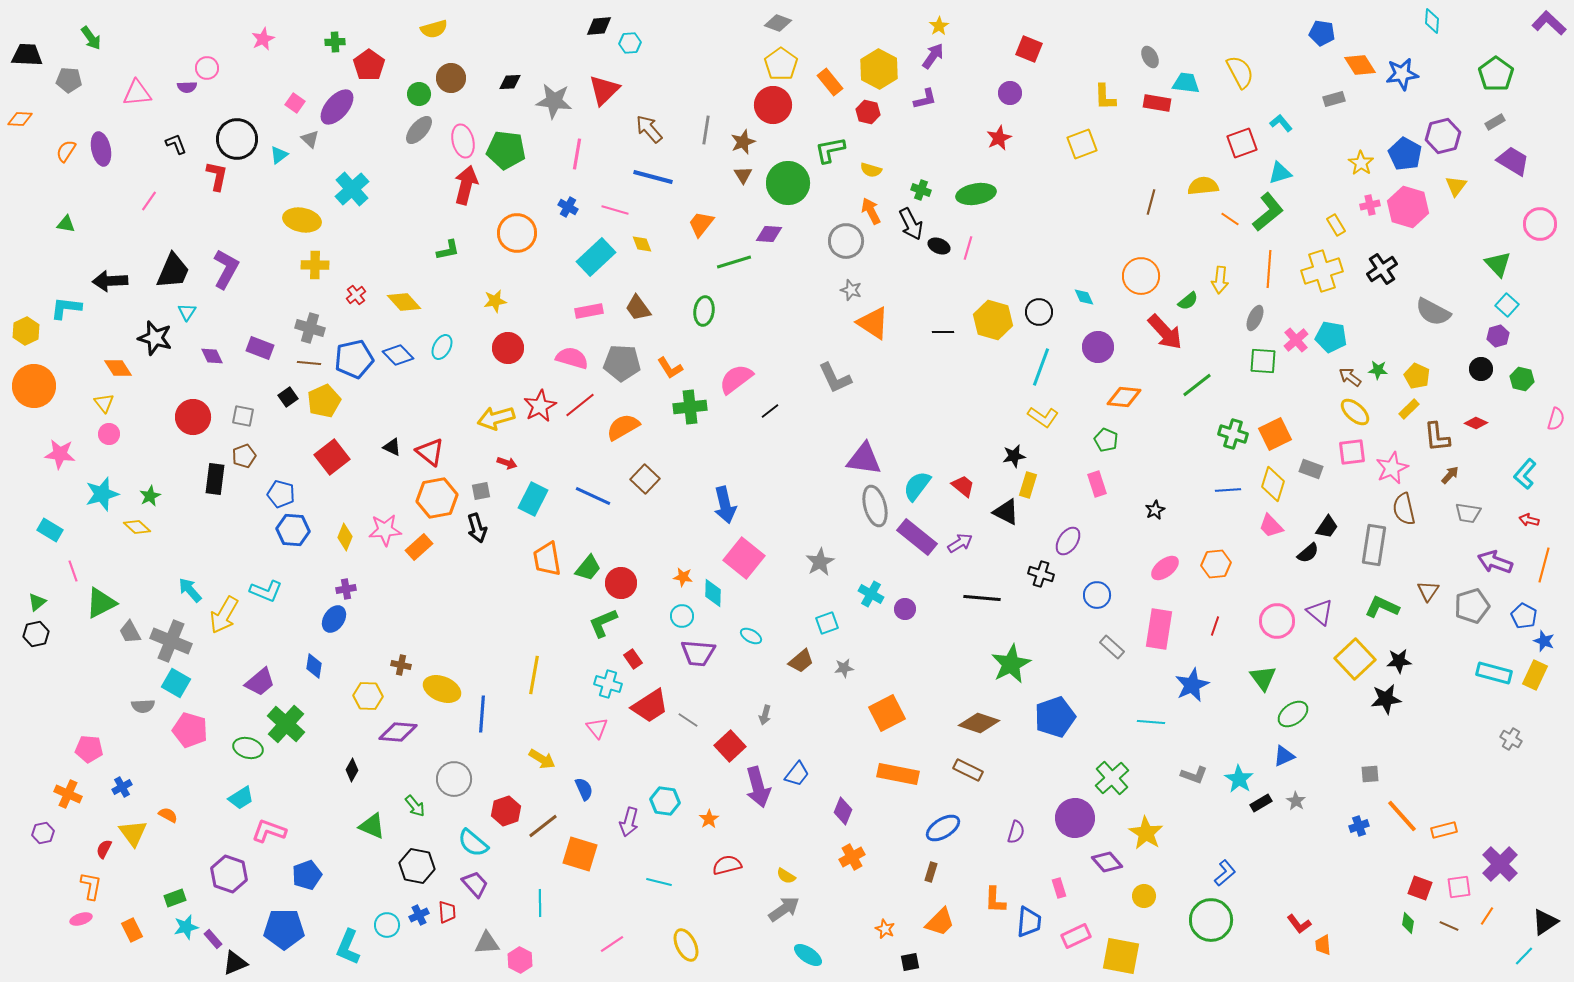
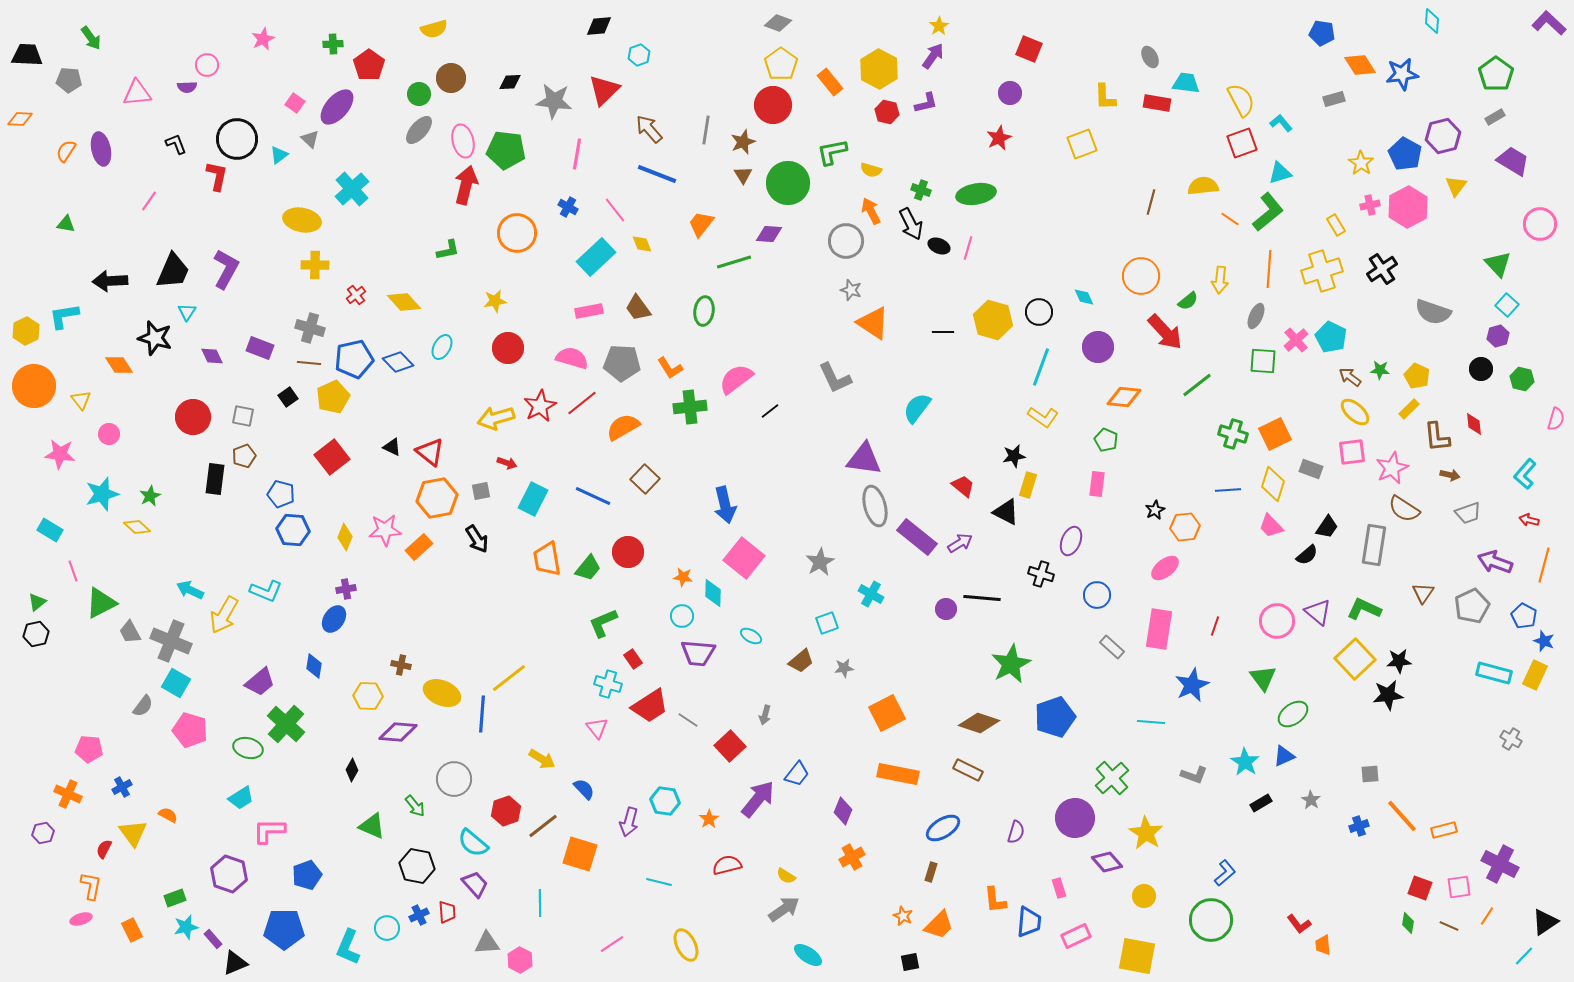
green cross at (335, 42): moved 2 px left, 2 px down
cyan hexagon at (630, 43): moved 9 px right, 12 px down; rotated 15 degrees counterclockwise
pink circle at (207, 68): moved 3 px up
yellow semicircle at (1240, 72): moved 1 px right, 28 px down
purple L-shape at (925, 99): moved 1 px right, 4 px down
red hexagon at (868, 112): moved 19 px right
gray rectangle at (1495, 122): moved 5 px up
green L-shape at (830, 150): moved 2 px right, 2 px down
blue line at (653, 177): moved 4 px right, 3 px up; rotated 6 degrees clockwise
pink hexagon at (1408, 207): rotated 15 degrees clockwise
pink line at (615, 210): rotated 36 degrees clockwise
cyan L-shape at (66, 308): moved 2 px left, 8 px down; rotated 16 degrees counterclockwise
gray semicircle at (1433, 312): rotated 9 degrees counterclockwise
gray ellipse at (1255, 318): moved 1 px right, 2 px up
cyan pentagon at (1331, 337): rotated 16 degrees clockwise
blue diamond at (398, 355): moved 7 px down
orange diamond at (118, 368): moved 1 px right, 3 px up
green star at (1378, 370): moved 2 px right
yellow pentagon at (324, 401): moved 9 px right, 4 px up
yellow triangle at (104, 403): moved 23 px left, 3 px up
red line at (580, 405): moved 2 px right, 2 px up
red diamond at (1476, 423): moved 2 px left, 1 px down; rotated 60 degrees clockwise
brown arrow at (1450, 475): rotated 60 degrees clockwise
pink rectangle at (1097, 484): rotated 25 degrees clockwise
cyan semicircle at (917, 486): moved 78 px up
brown semicircle at (1404, 509): rotated 44 degrees counterclockwise
gray trapezoid at (1468, 513): rotated 28 degrees counterclockwise
black arrow at (477, 528): moved 11 px down; rotated 16 degrees counterclockwise
purple ellipse at (1068, 541): moved 3 px right; rotated 12 degrees counterclockwise
black semicircle at (1308, 553): moved 1 px left, 2 px down
orange hexagon at (1216, 564): moved 31 px left, 37 px up
red circle at (621, 583): moved 7 px right, 31 px up
cyan arrow at (190, 590): rotated 24 degrees counterclockwise
brown triangle at (1428, 591): moved 5 px left, 2 px down
gray pentagon at (1472, 606): rotated 8 degrees counterclockwise
green L-shape at (1382, 607): moved 18 px left, 2 px down
purple circle at (905, 609): moved 41 px right
purple triangle at (1320, 612): moved 2 px left
yellow line at (534, 675): moved 25 px left, 3 px down; rotated 42 degrees clockwise
yellow ellipse at (442, 689): moved 4 px down
black star at (1386, 699): moved 2 px right, 4 px up
gray semicircle at (143, 706): rotated 50 degrees counterclockwise
cyan star at (1239, 779): moved 6 px right, 17 px up
purple arrow at (758, 787): moved 12 px down; rotated 126 degrees counterclockwise
blue semicircle at (584, 789): rotated 20 degrees counterclockwise
gray star at (1296, 801): moved 15 px right, 1 px up
pink L-shape at (269, 831): rotated 20 degrees counterclockwise
purple cross at (1500, 864): rotated 18 degrees counterclockwise
orange L-shape at (995, 900): rotated 8 degrees counterclockwise
orange trapezoid at (940, 922): moved 1 px left, 3 px down
cyan circle at (387, 925): moved 3 px down
orange star at (885, 929): moved 18 px right, 13 px up
yellow square at (1121, 956): moved 16 px right
